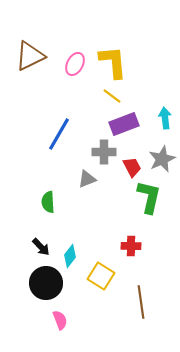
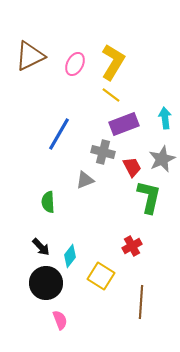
yellow L-shape: rotated 36 degrees clockwise
yellow line: moved 1 px left, 1 px up
gray cross: moved 1 px left; rotated 15 degrees clockwise
gray triangle: moved 2 px left, 1 px down
red cross: moved 1 px right; rotated 30 degrees counterclockwise
brown line: rotated 12 degrees clockwise
